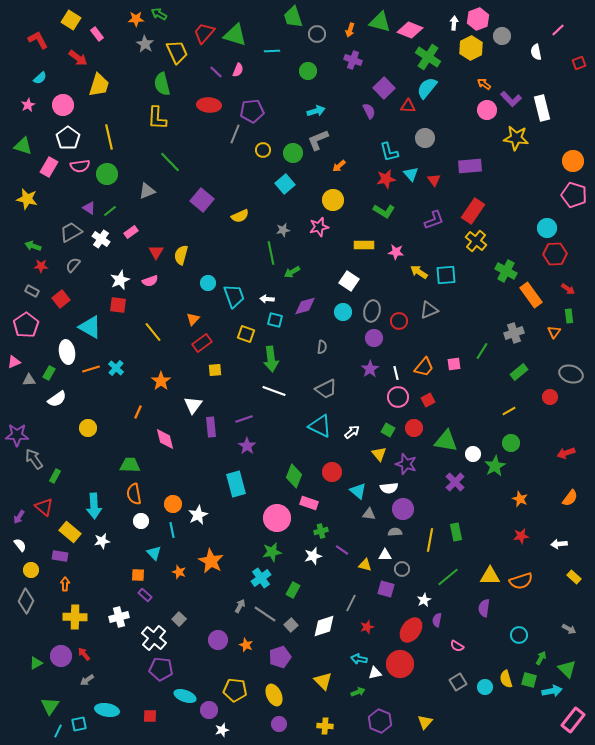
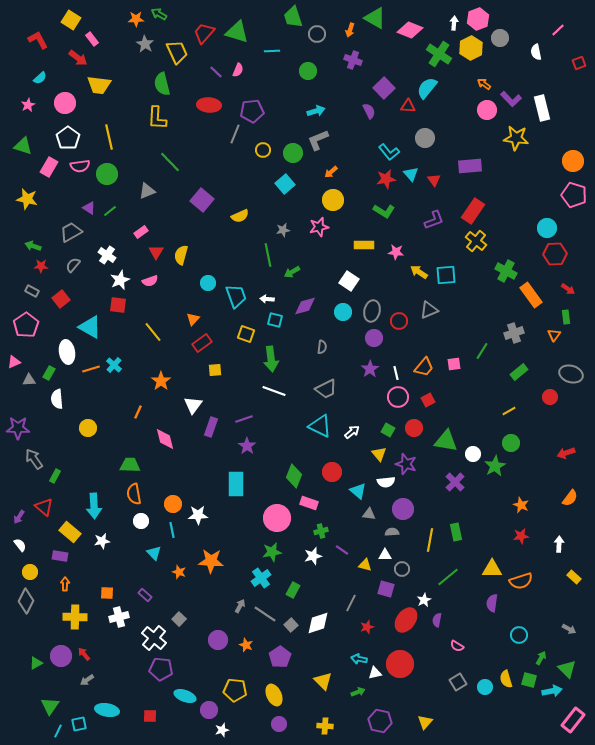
green triangle at (380, 22): moved 5 px left, 4 px up; rotated 15 degrees clockwise
pink rectangle at (97, 34): moved 5 px left, 5 px down
green triangle at (235, 35): moved 2 px right, 3 px up
gray circle at (502, 36): moved 2 px left, 2 px down
green cross at (428, 57): moved 11 px right, 3 px up
yellow trapezoid at (99, 85): rotated 80 degrees clockwise
pink circle at (63, 105): moved 2 px right, 2 px up
cyan L-shape at (389, 152): rotated 25 degrees counterclockwise
orange arrow at (339, 166): moved 8 px left, 6 px down
pink rectangle at (131, 232): moved 10 px right
white cross at (101, 239): moved 6 px right, 16 px down
green line at (271, 253): moved 3 px left, 2 px down
cyan trapezoid at (234, 296): moved 2 px right
green rectangle at (569, 316): moved 3 px left, 1 px down
orange triangle at (554, 332): moved 3 px down
cyan cross at (116, 368): moved 2 px left, 3 px up
white semicircle at (57, 399): rotated 120 degrees clockwise
purple rectangle at (211, 427): rotated 24 degrees clockwise
purple star at (17, 435): moved 1 px right, 7 px up
cyan rectangle at (236, 484): rotated 15 degrees clockwise
white semicircle at (389, 488): moved 3 px left, 6 px up
orange star at (520, 499): moved 1 px right, 6 px down
white star at (198, 515): rotated 24 degrees clockwise
gray semicircle at (395, 532): moved 3 px left
white arrow at (559, 544): rotated 98 degrees clockwise
orange star at (211, 561): rotated 25 degrees counterclockwise
yellow circle at (31, 570): moved 1 px left, 2 px down
orange square at (138, 575): moved 31 px left, 18 px down
yellow triangle at (490, 576): moved 2 px right, 7 px up
purple semicircle at (484, 608): moved 8 px right, 5 px up
white diamond at (324, 626): moved 6 px left, 3 px up
red ellipse at (411, 630): moved 5 px left, 10 px up
purple pentagon at (280, 657): rotated 15 degrees counterclockwise
purple hexagon at (380, 721): rotated 10 degrees counterclockwise
